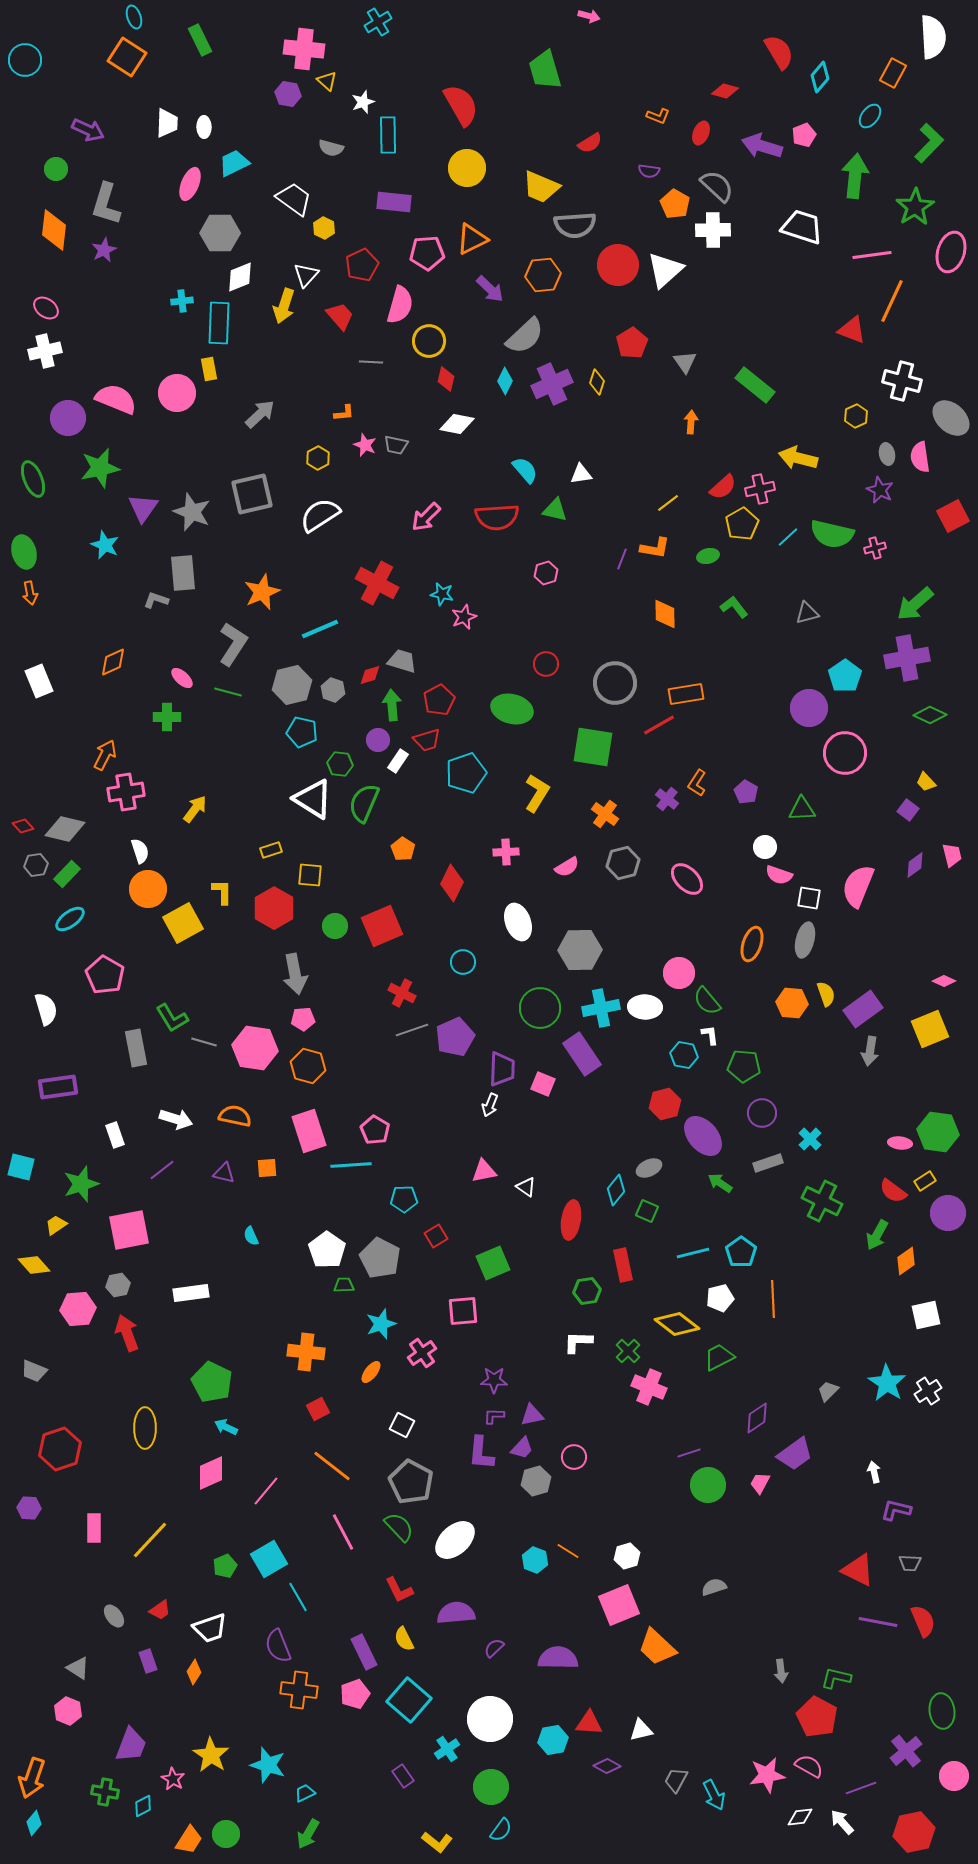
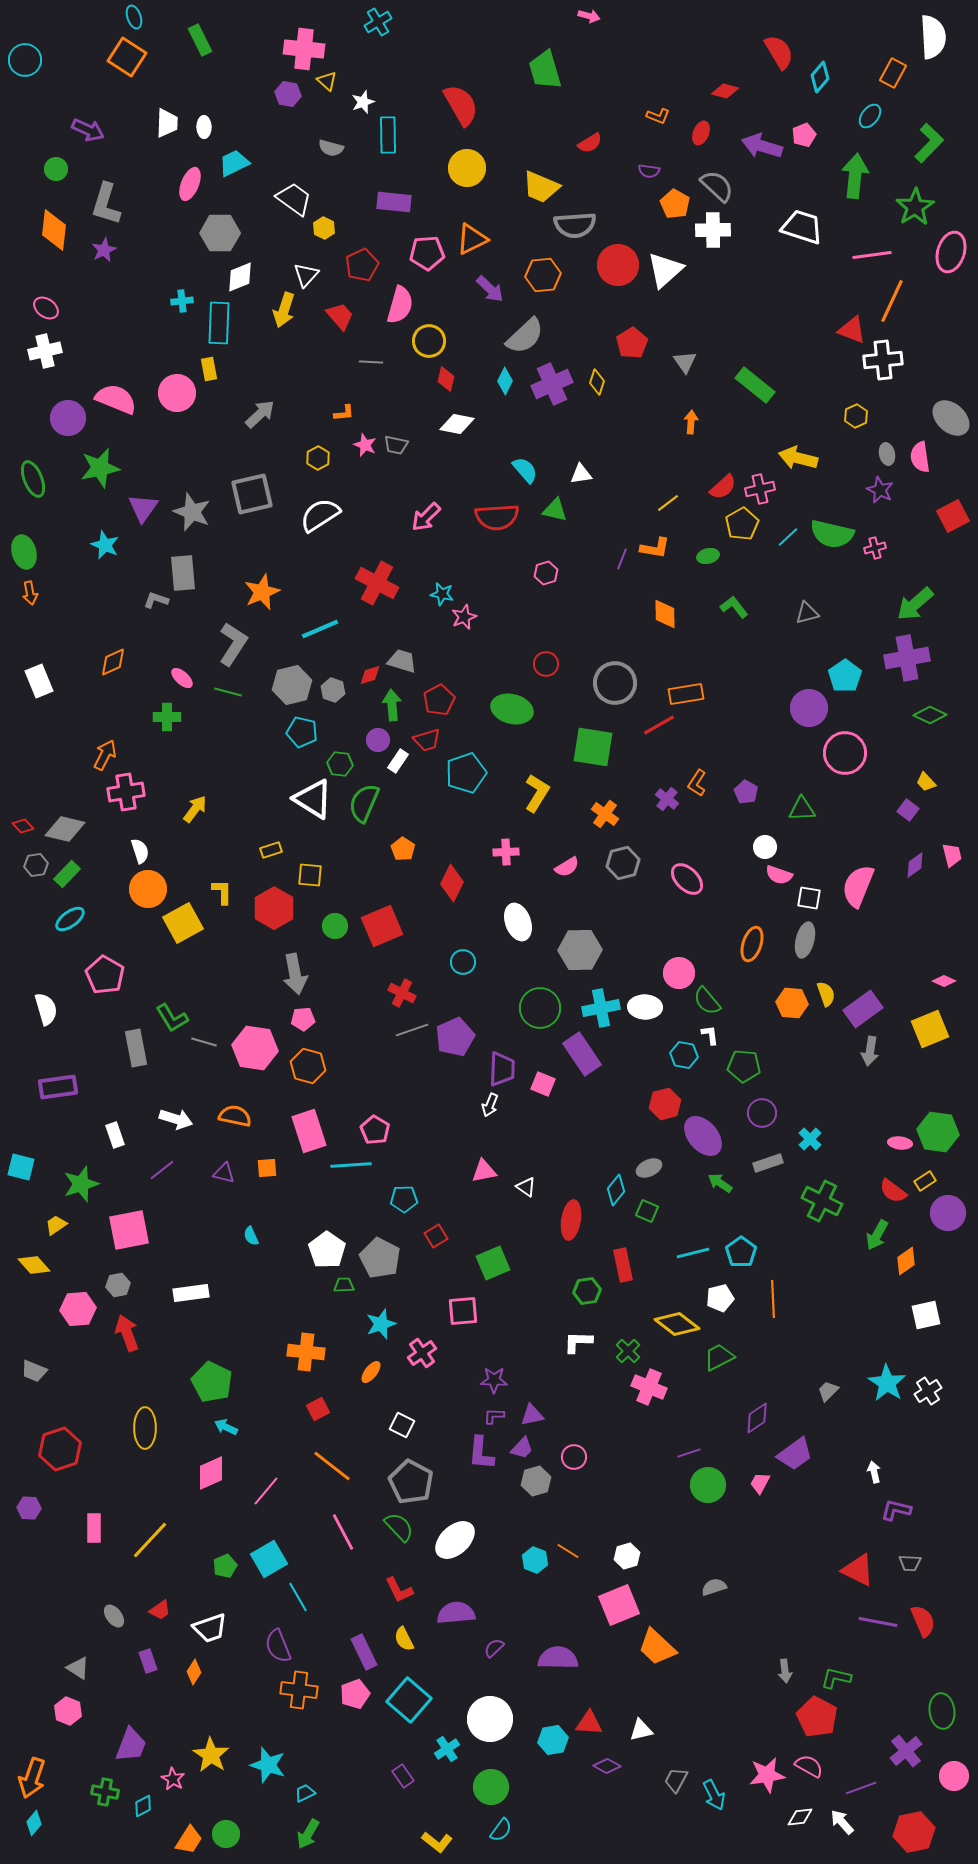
yellow arrow at (284, 306): moved 4 px down
white cross at (902, 381): moved 19 px left, 21 px up; rotated 21 degrees counterclockwise
gray arrow at (781, 1671): moved 4 px right
